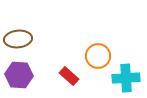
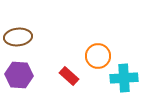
brown ellipse: moved 2 px up
cyan cross: moved 2 px left
